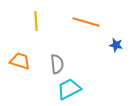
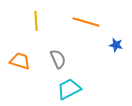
gray semicircle: moved 1 px right, 5 px up; rotated 18 degrees counterclockwise
